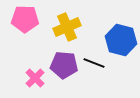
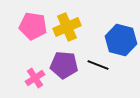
pink pentagon: moved 8 px right, 7 px down; rotated 8 degrees clockwise
black line: moved 4 px right, 2 px down
pink cross: rotated 12 degrees clockwise
